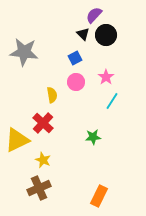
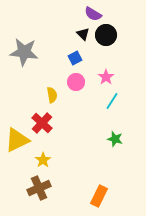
purple semicircle: moved 1 px left, 1 px up; rotated 102 degrees counterclockwise
red cross: moved 1 px left
green star: moved 22 px right, 2 px down; rotated 21 degrees clockwise
yellow star: rotated 14 degrees clockwise
